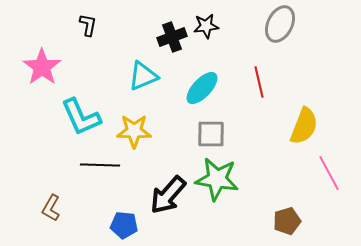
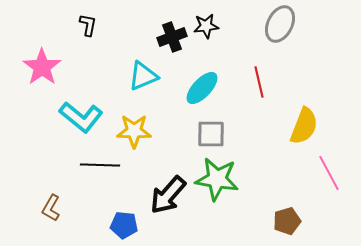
cyan L-shape: rotated 27 degrees counterclockwise
